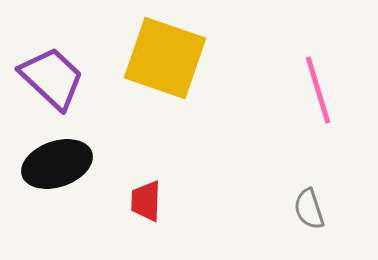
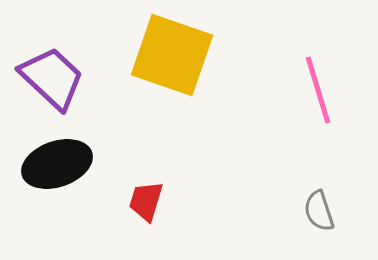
yellow square: moved 7 px right, 3 px up
red trapezoid: rotated 15 degrees clockwise
gray semicircle: moved 10 px right, 2 px down
